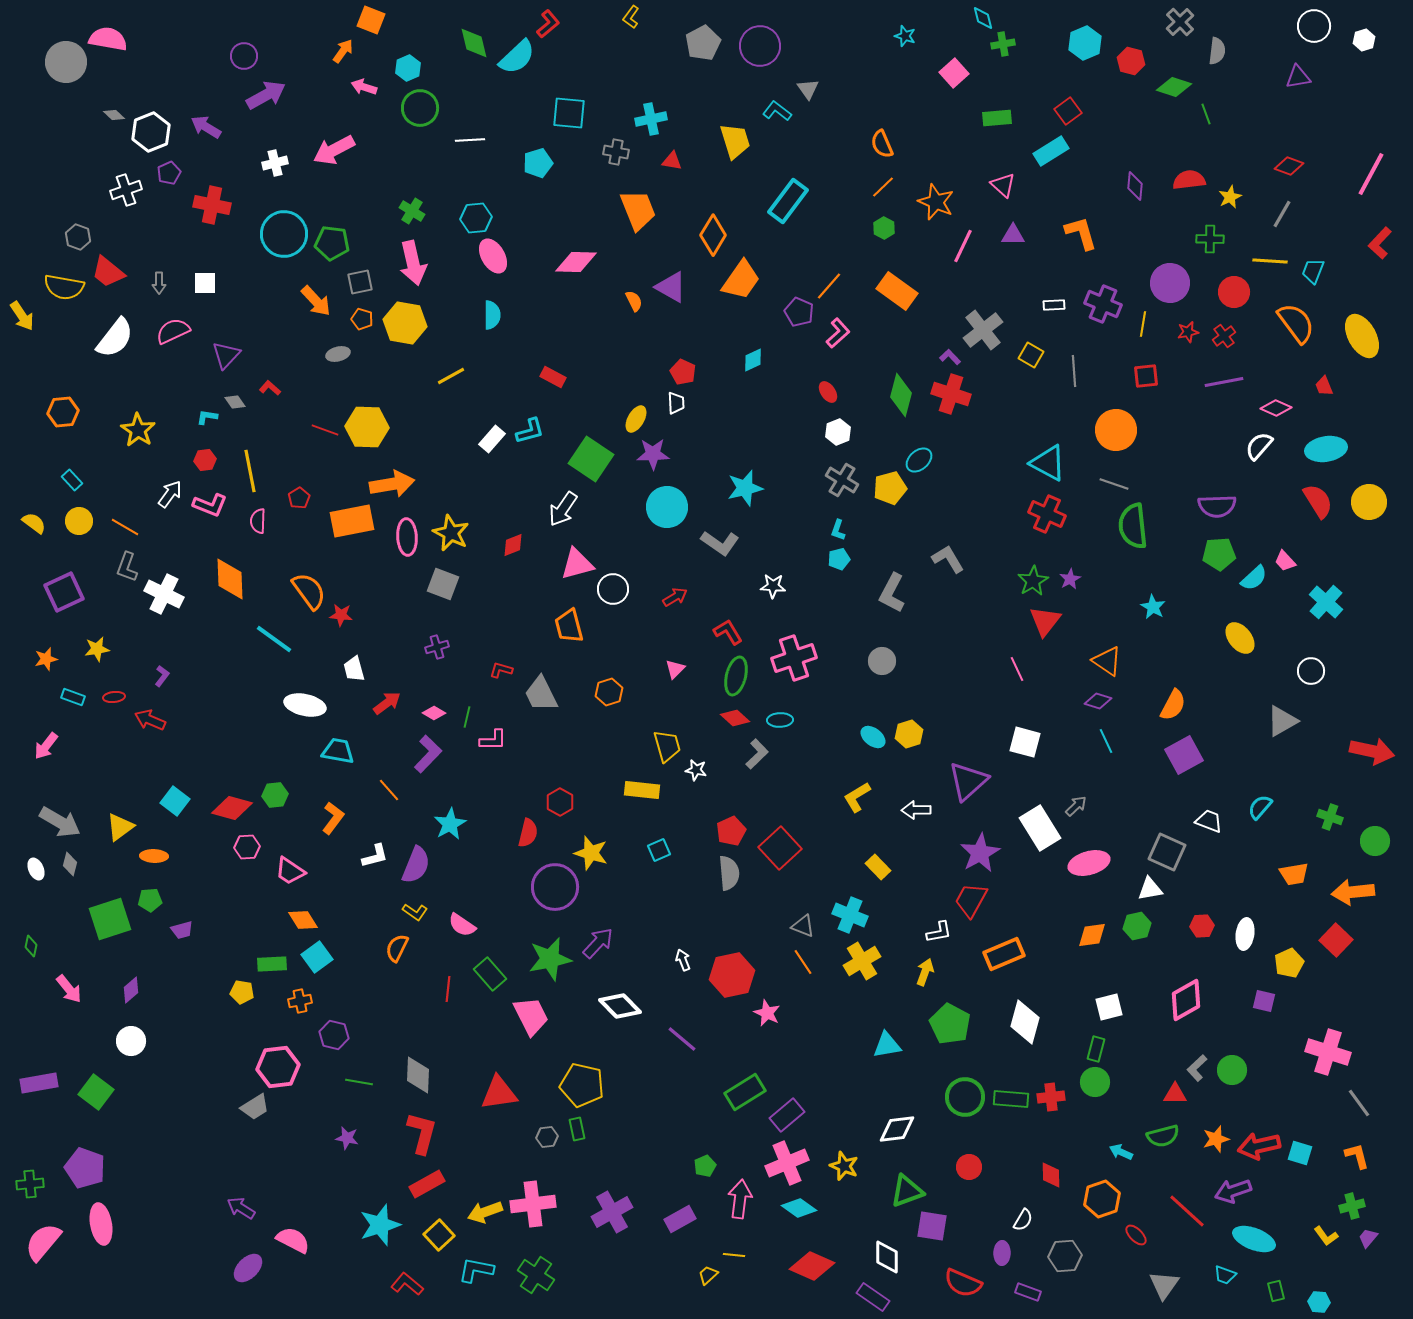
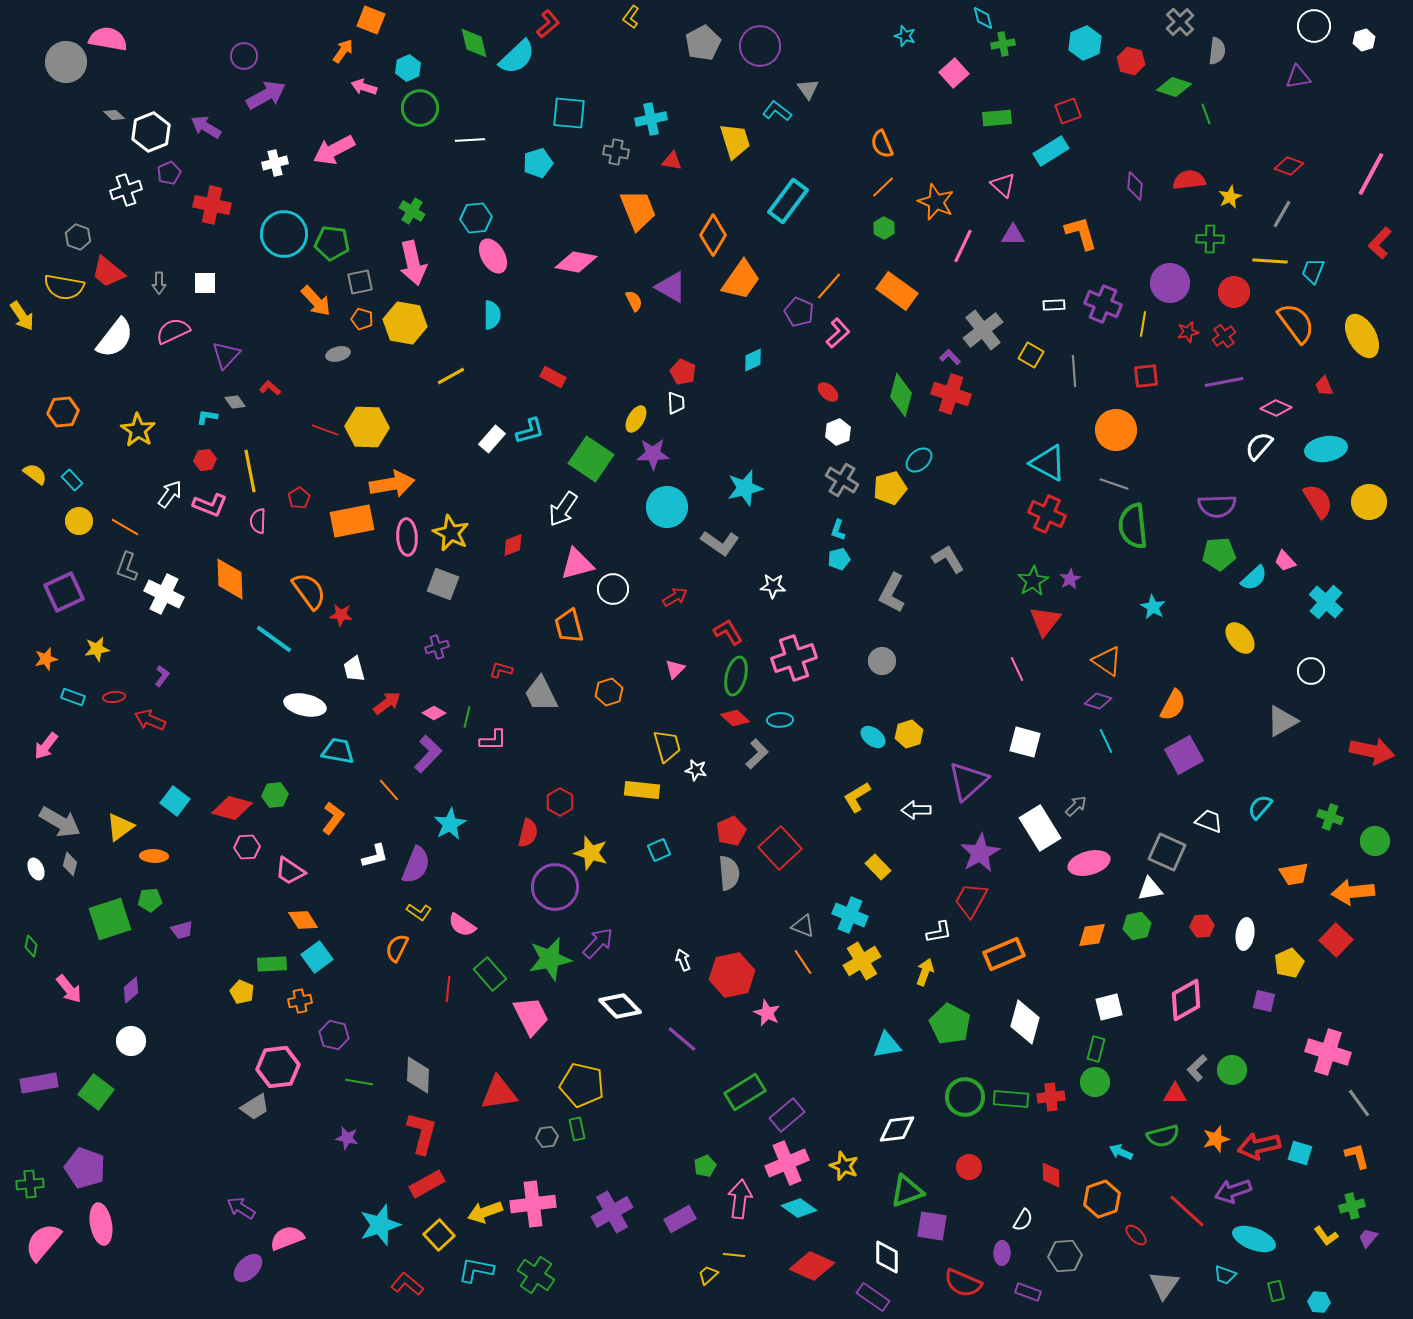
red square at (1068, 111): rotated 16 degrees clockwise
pink diamond at (576, 262): rotated 9 degrees clockwise
red ellipse at (828, 392): rotated 15 degrees counterclockwise
yellow semicircle at (34, 523): moved 1 px right, 49 px up
yellow L-shape at (415, 912): moved 4 px right
yellow pentagon at (242, 992): rotated 15 degrees clockwise
pink semicircle at (293, 1240): moved 6 px left, 2 px up; rotated 48 degrees counterclockwise
